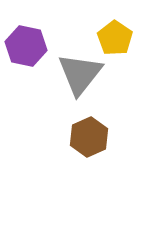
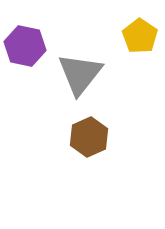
yellow pentagon: moved 25 px right, 2 px up
purple hexagon: moved 1 px left
